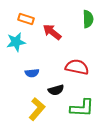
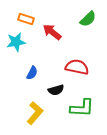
green semicircle: rotated 48 degrees clockwise
blue semicircle: rotated 56 degrees counterclockwise
yellow L-shape: moved 2 px left, 4 px down
